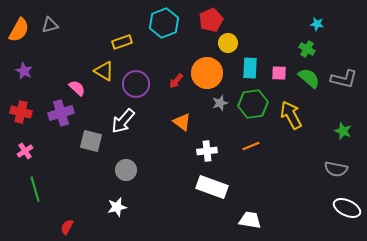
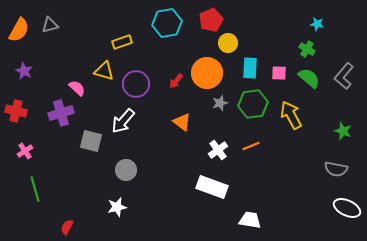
cyan hexagon: moved 3 px right; rotated 12 degrees clockwise
yellow triangle: rotated 15 degrees counterclockwise
gray L-shape: moved 3 px up; rotated 116 degrees clockwise
red cross: moved 5 px left, 1 px up
white cross: moved 11 px right, 1 px up; rotated 30 degrees counterclockwise
